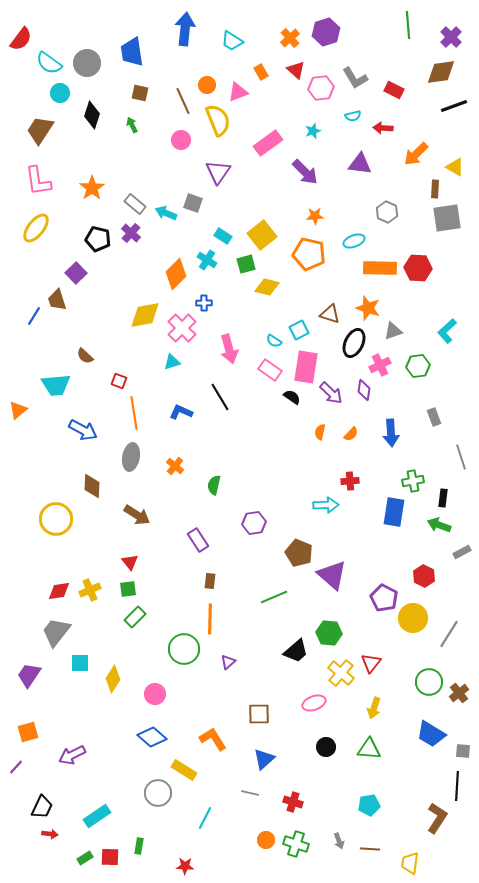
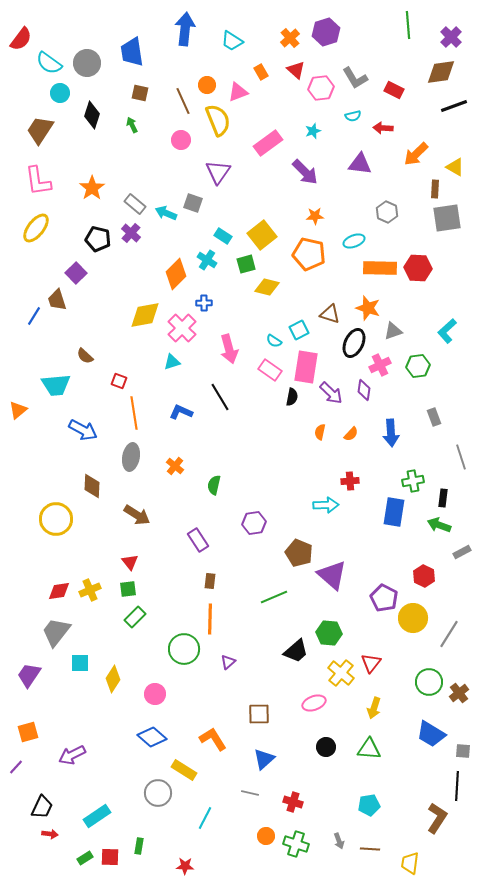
black semicircle at (292, 397): rotated 66 degrees clockwise
orange circle at (266, 840): moved 4 px up
